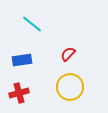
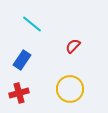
red semicircle: moved 5 px right, 8 px up
blue rectangle: rotated 48 degrees counterclockwise
yellow circle: moved 2 px down
